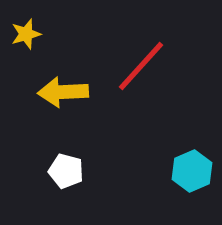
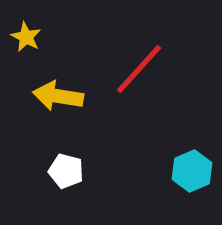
yellow star: moved 3 px down; rotated 28 degrees counterclockwise
red line: moved 2 px left, 3 px down
yellow arrow: moved 5 px left, 4 px down; rotated 12 degrees clockwise
